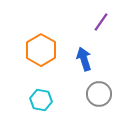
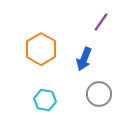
orange hexagon: moved 1 px up
blue arrow: rotated 140 degrees counterclockwise
cyan hexagon: moved 4 px right
